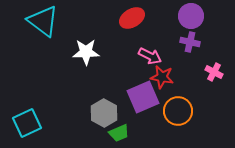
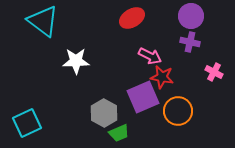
white star: moved 10 px left, 9 px down
